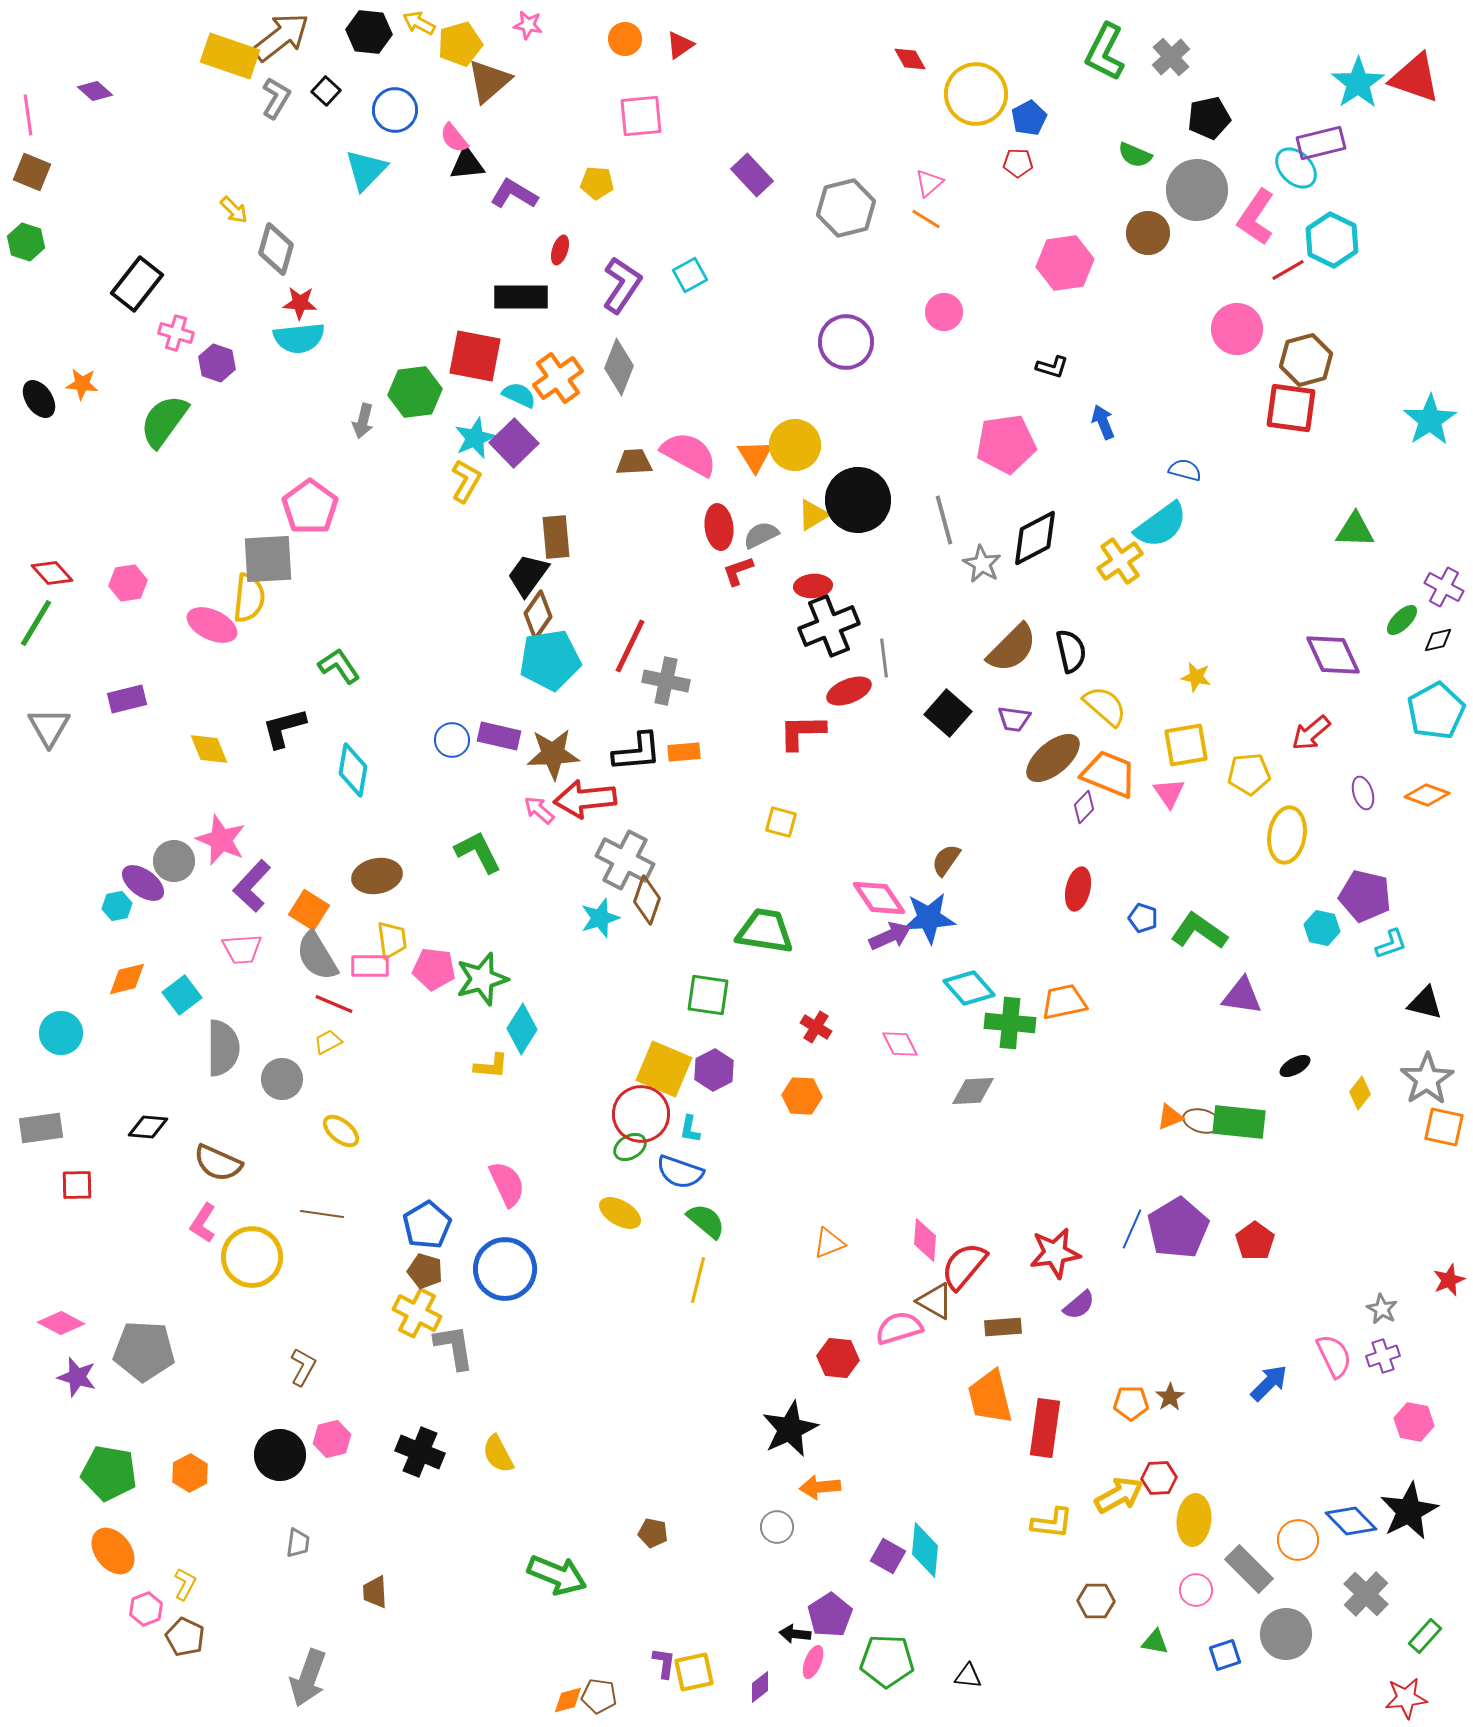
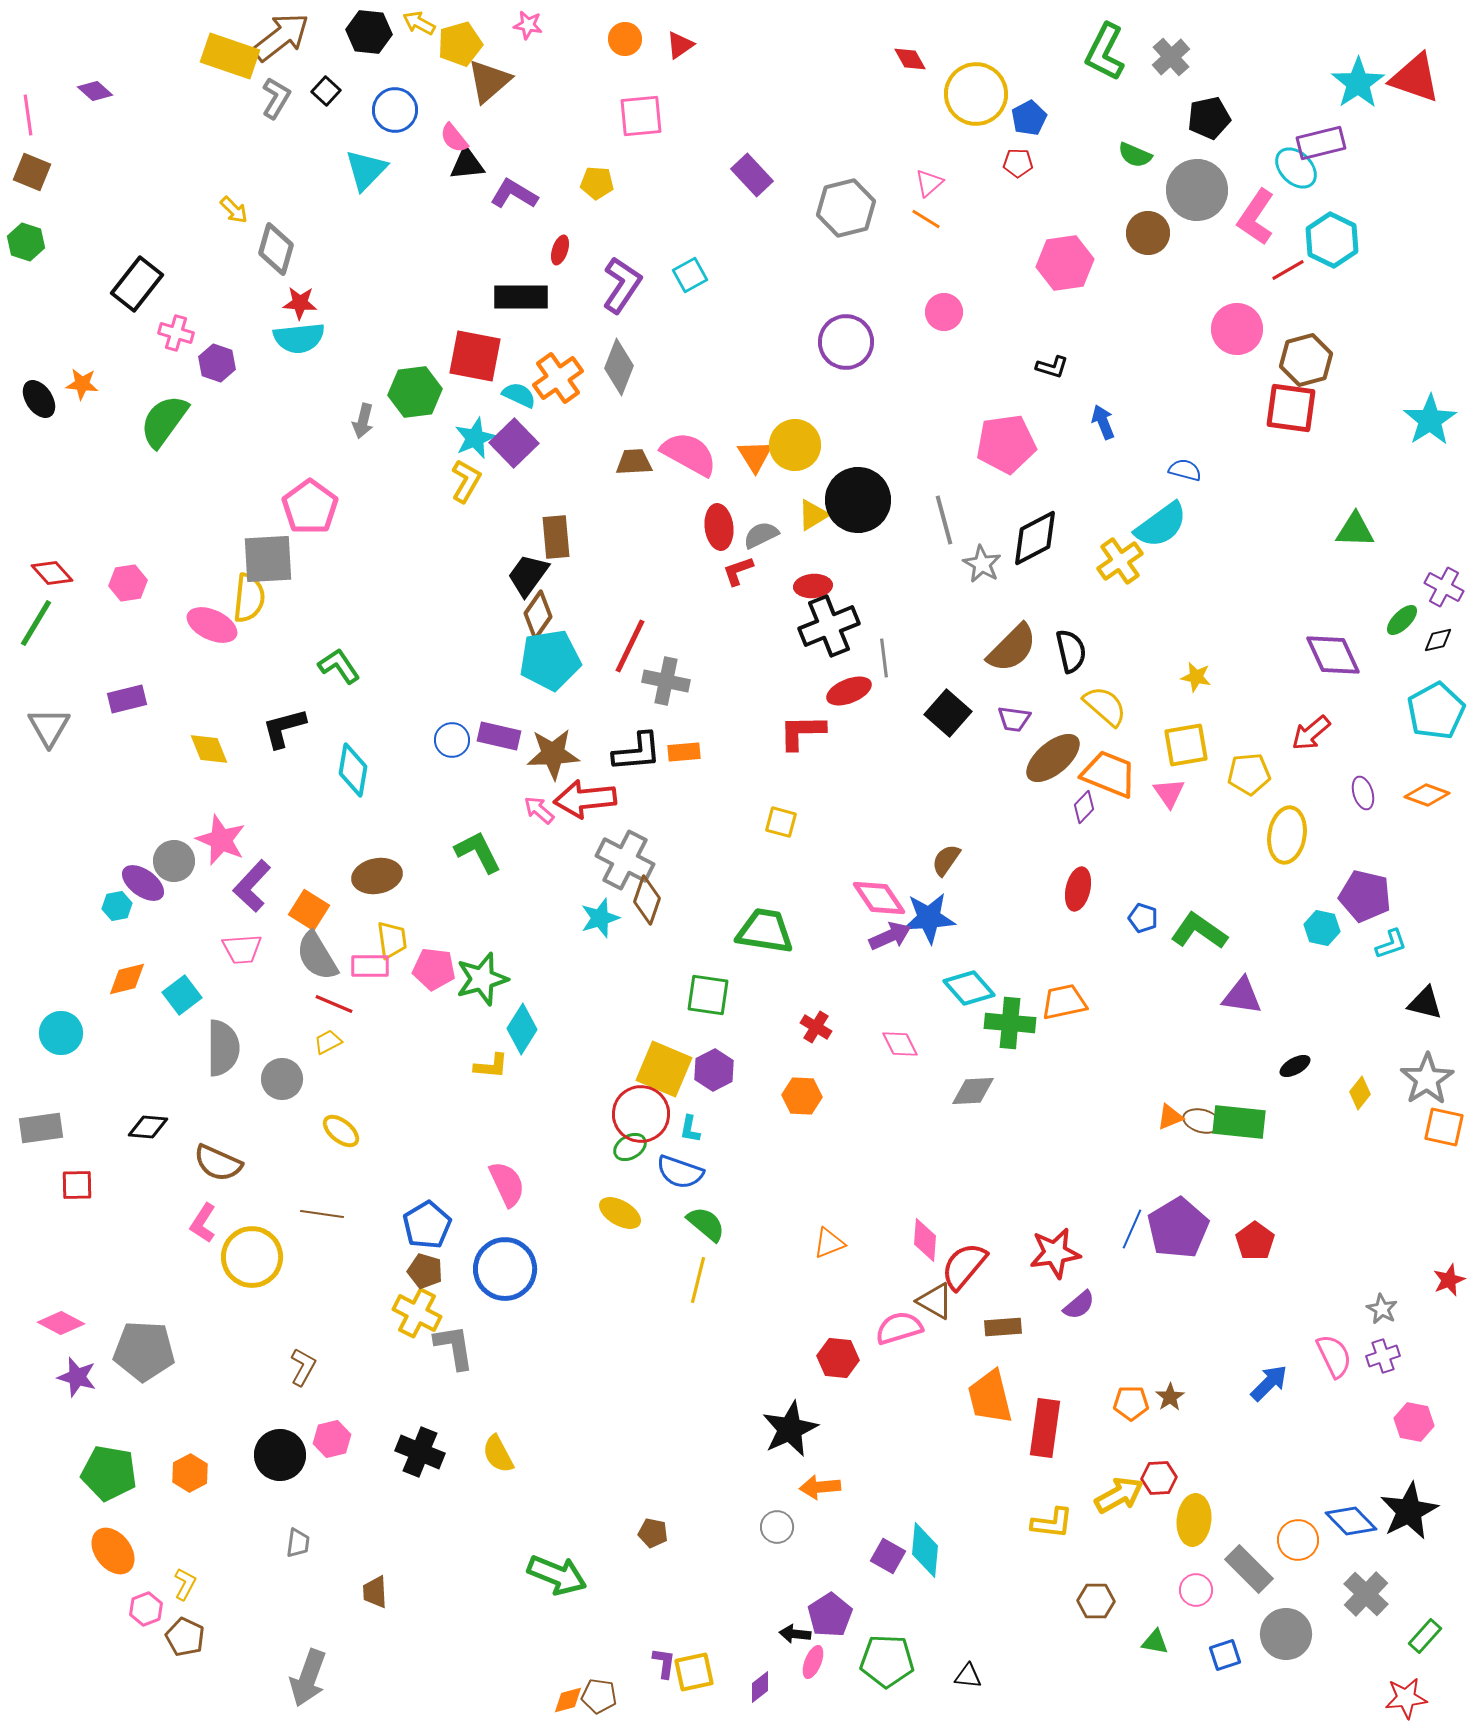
green semicircle at (706, 1221): moved 3 px down
